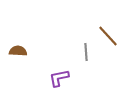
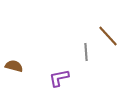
brown semicircle: moved 4 px left, 15 px down; rotated 12 degrees clockwise
